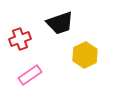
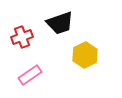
red cross: moved 2 px right, 2 px up
